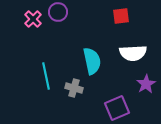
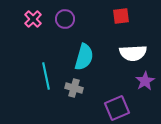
purple circle: moved 7 px right, 7 px down
cyan semicircle: moved 8 px left, 4 px up; rotated 28 degrees clockwise
purple star: moved 1 px left, 3 px up
